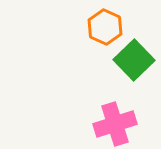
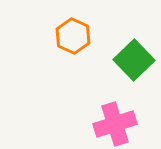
orange hexagon: moved 32 px left, 9 px down
